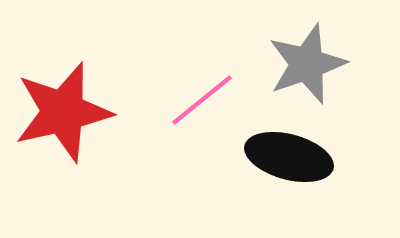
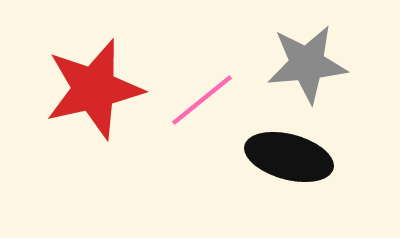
gray star: rotated 14 degrees clockwise
red star: moved 31 px right, 23 px up
